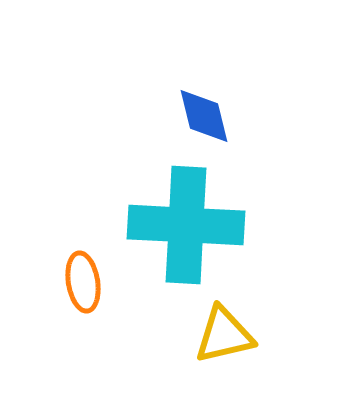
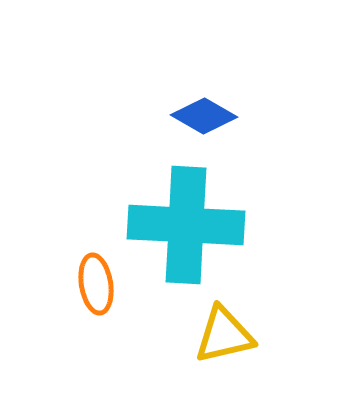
blue diamond: rotated 46 degrees counterclockwise
orange ellipse: moved 13 px right, 2 px down
